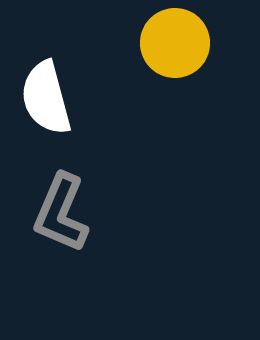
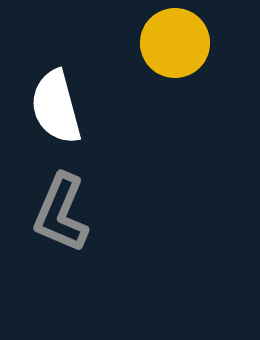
white semicircle: moved 10 px right, 9 px down
